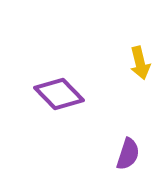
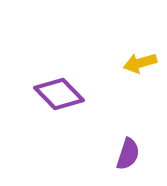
yellow arrow: rotated 88 degrees clockwise
